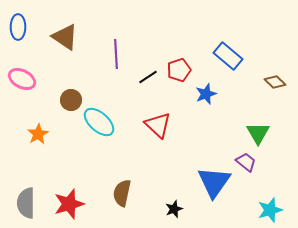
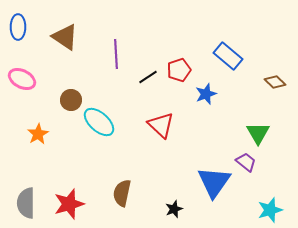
red triangle: moved 3 px right
